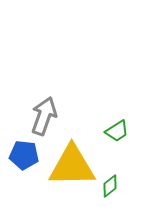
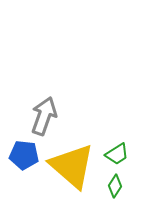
green trapezoid: moved 23 px down
yellow triangle: rotated 42 degrees clockwise
green diamond: moved 5 px right; rotated 20 degrees counterclockwise
